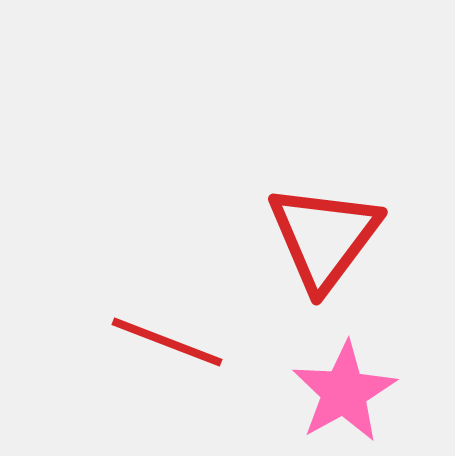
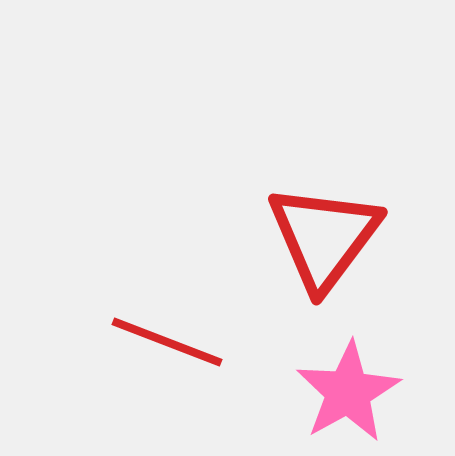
pink star: moved 4 px right
